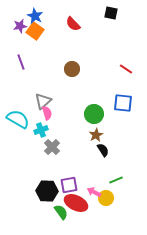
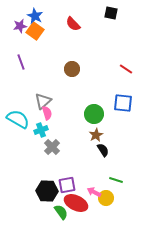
green line: rotated 40 degrees clockwise
purple square: moved 2 px left
